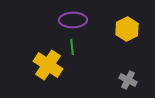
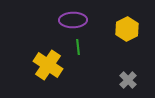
green line: moved 6 px right
gray cross: rotated 18 degrees clockwise
